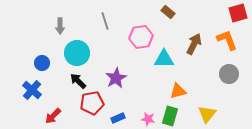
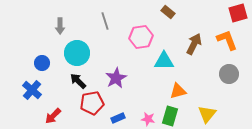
cyan triangle: moved 2 px down
